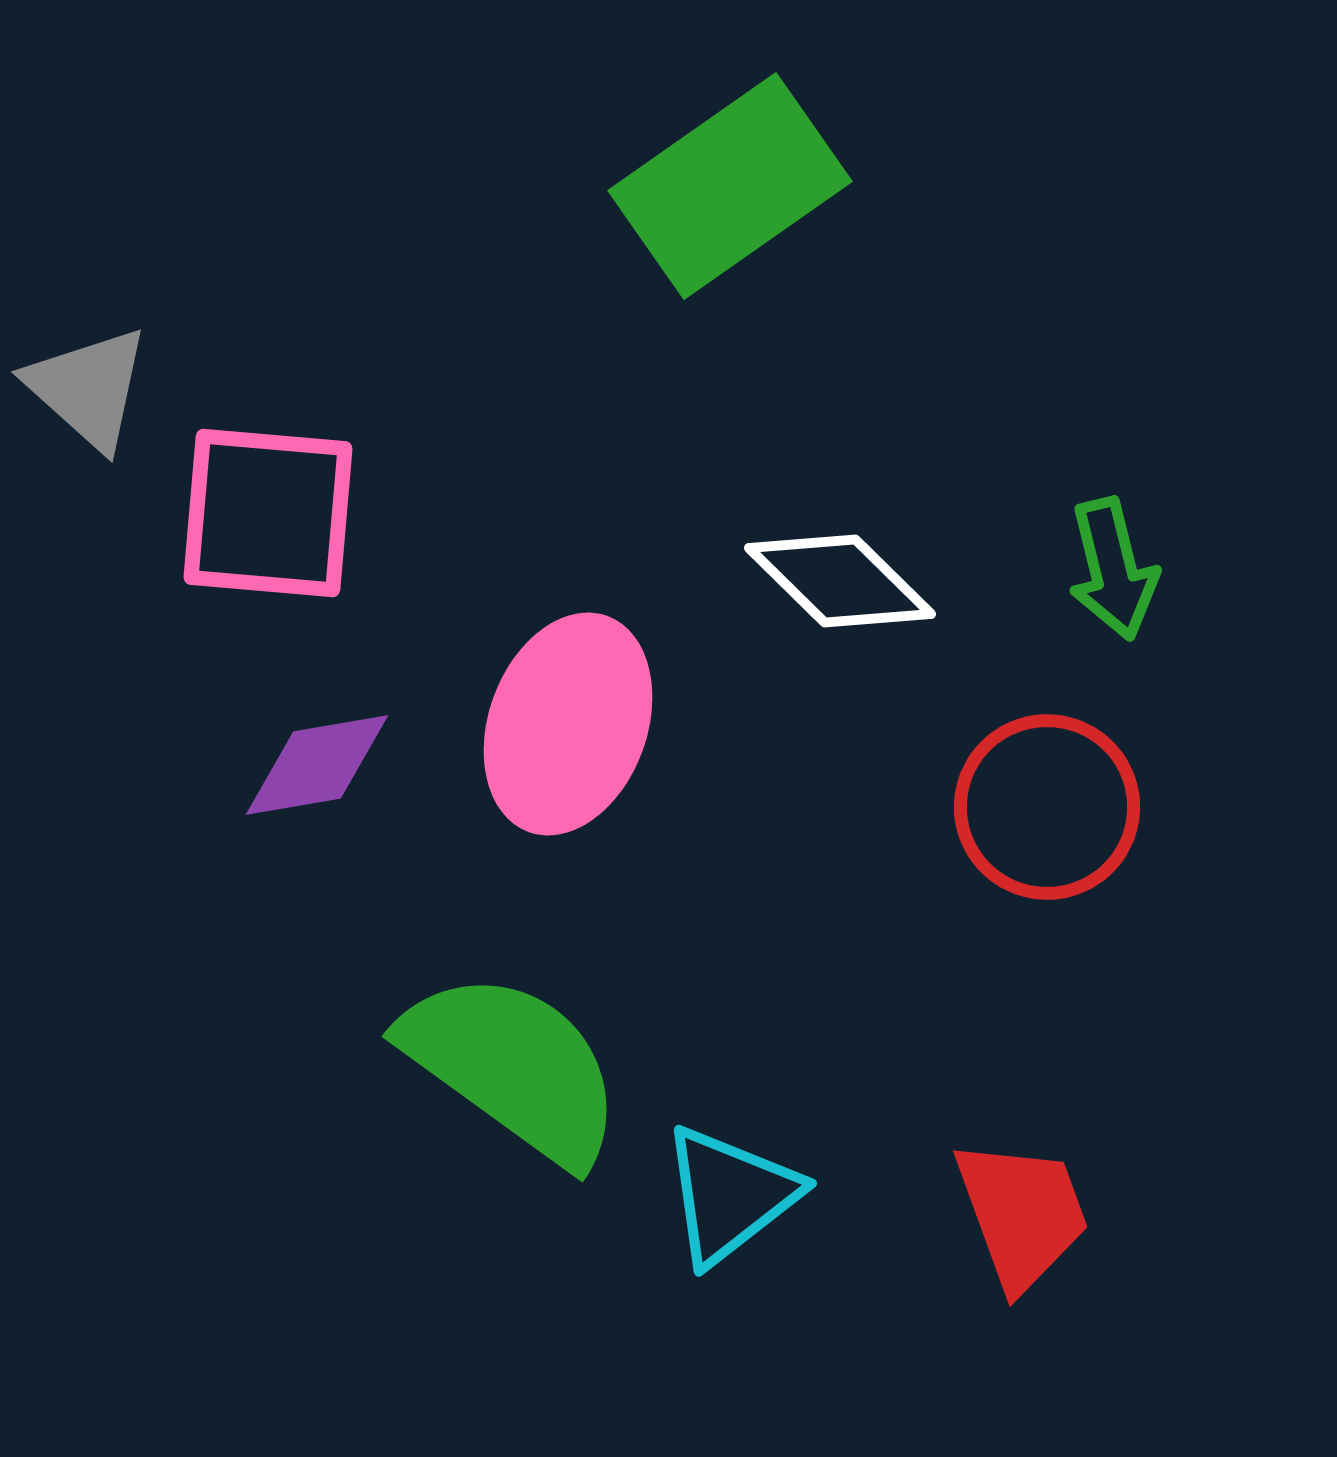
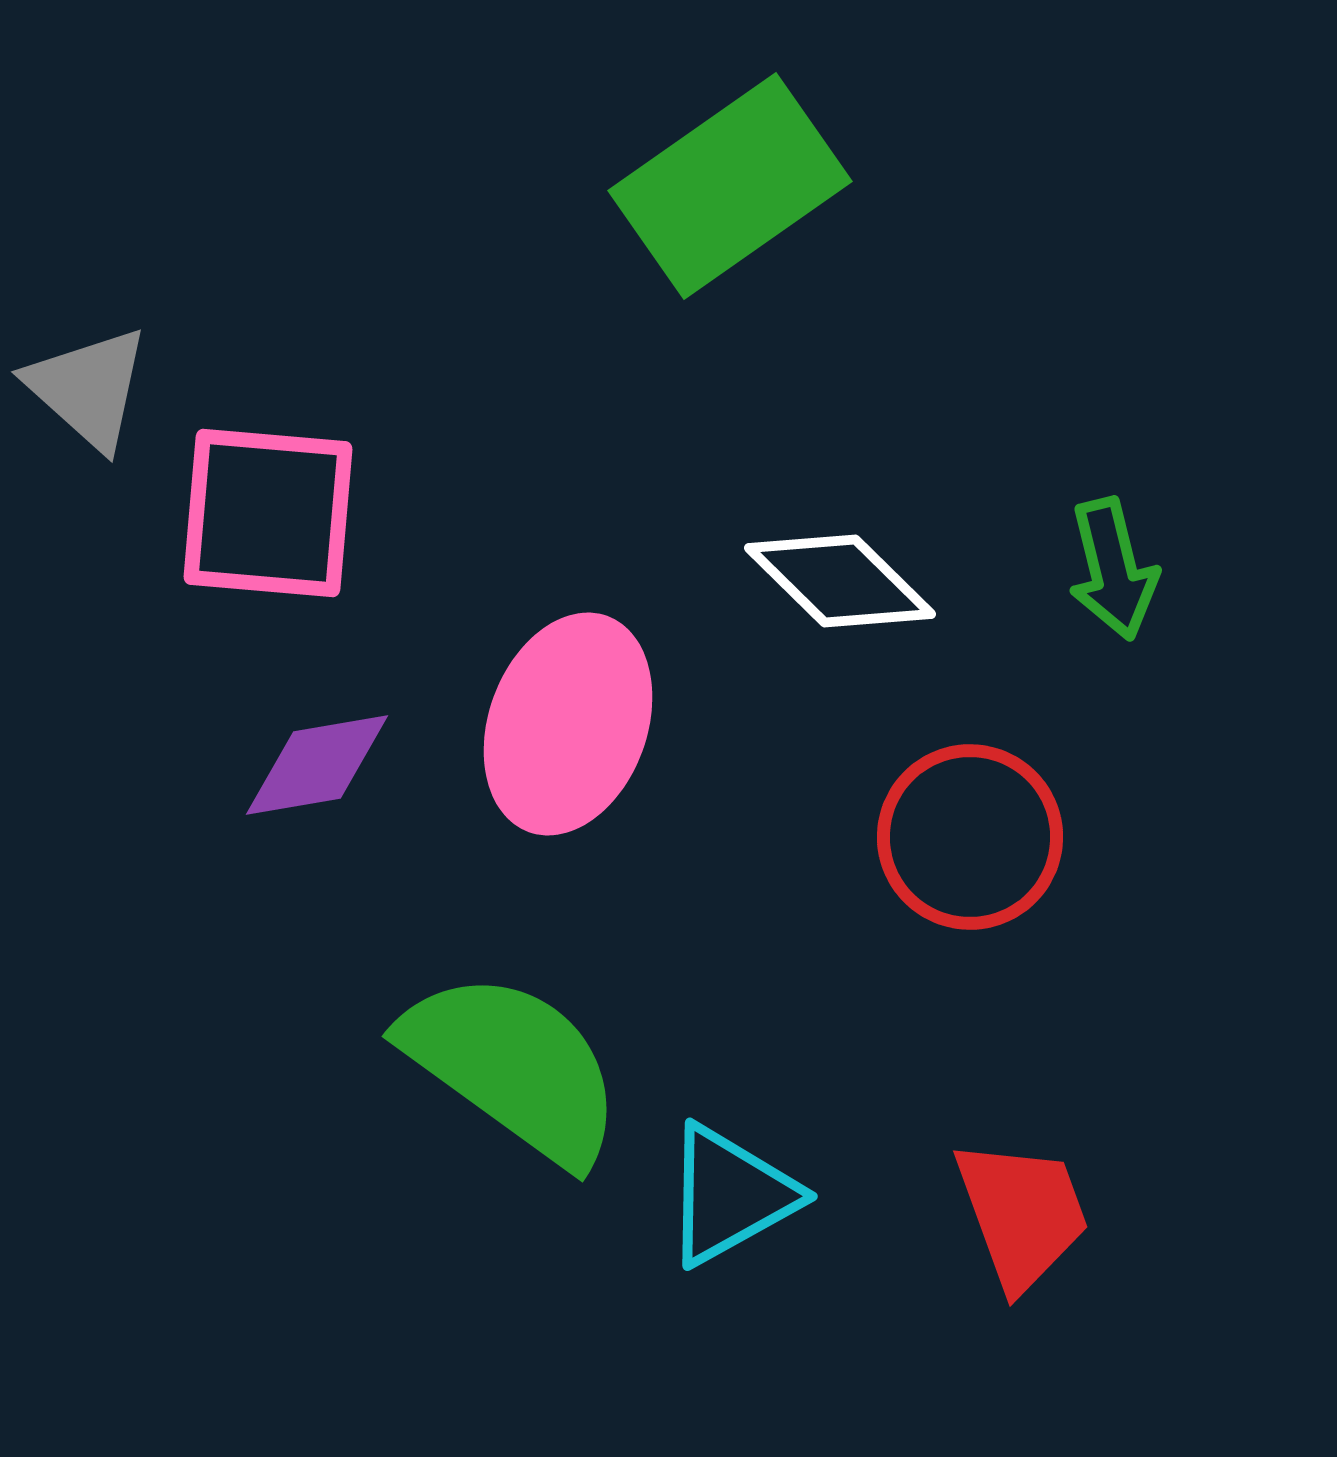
red circle: moved 77 px left, 30 px down
cyan triangle: rotated 9 degrees clockwise
